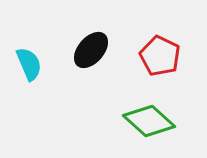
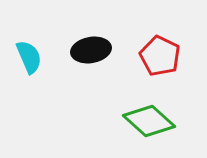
black ellipse: rotated 39 degrees clockwise
cyan semicircle: moved 7 px up
